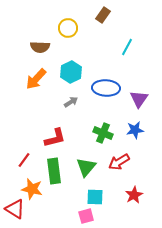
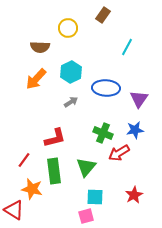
red arrow: moved 9 px up
red triangle: moved 1 px left, 1 px down
